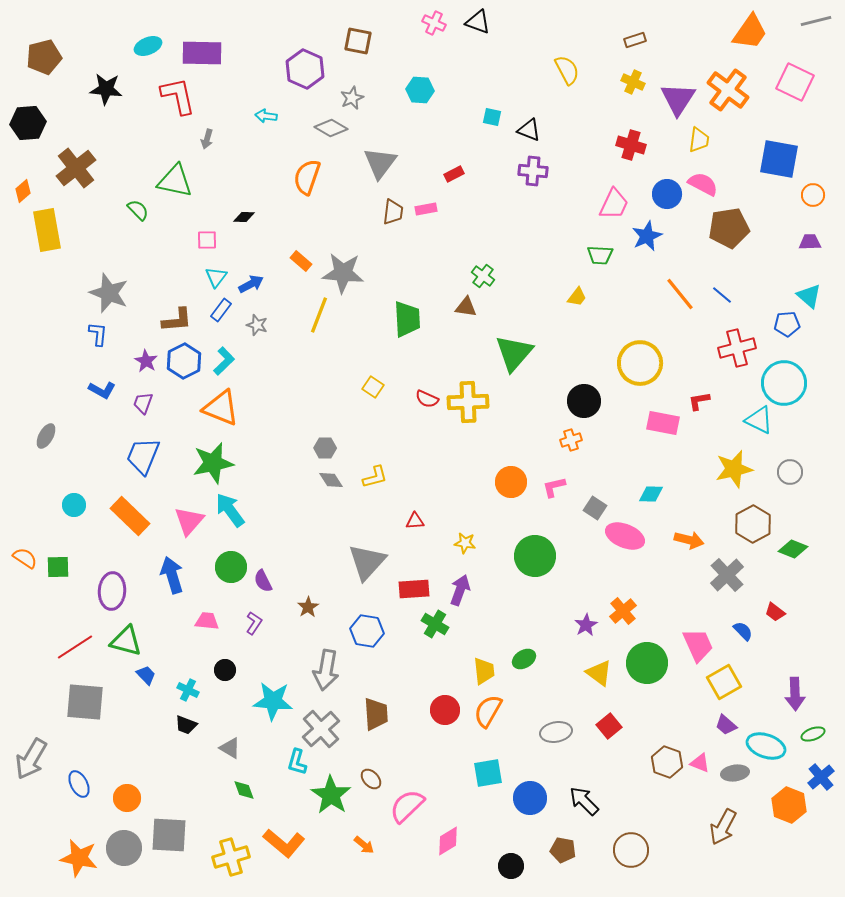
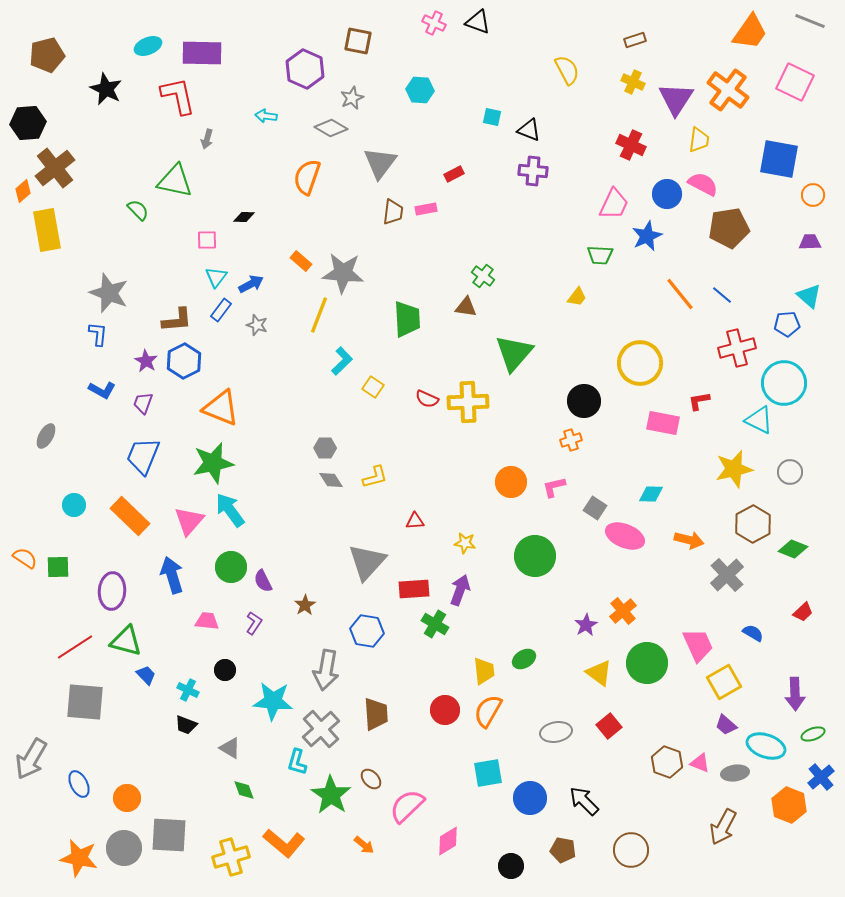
gray line at (816, 21): moved 6 px left; rotated 36 degrees clockwise
brown pentagon at (44, 57): moved 3 px right, 2 px up
black star at (106, 89): rotated 20 degrees clockwise
purple triangle at (678, 99): moved 2 px left
red cross at (631, 145): rotated 8 degrees clockwise
brown cross at (76, 168): moved 21 px left
cyan L-shape at (224, 361): moved 118 px right
brown star at (308, 607): moved 3 px left, 2 px up
red trapezoid at (775, 612): moved 28 px right; rotated 80 degrees counterclockwise
blue semicircle at (743, 631): moved 10 px right, 2 px down; rotated 15 degrees counterclockwise
